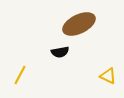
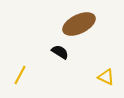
black semicircle: rotated 138 degrees counterclockwise
yellow triangle: moved 2 px left, 1 px down
